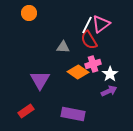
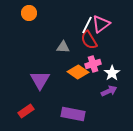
white star: moved 2 px right, 1 px up
